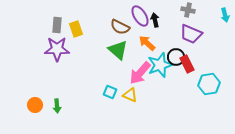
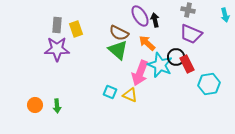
brown semicircle: moved 1 px left, 6 px down
cyan star: rotated 30 degrees counterclockwise
pink arrow: rotated 20 degrees counterclockwise
